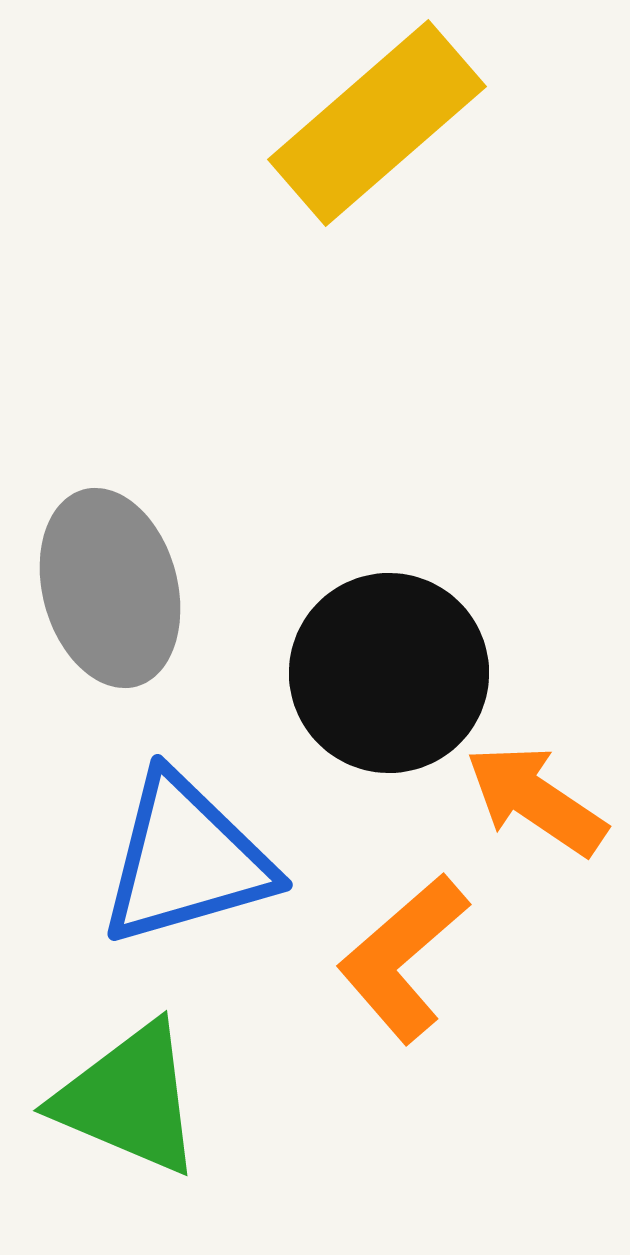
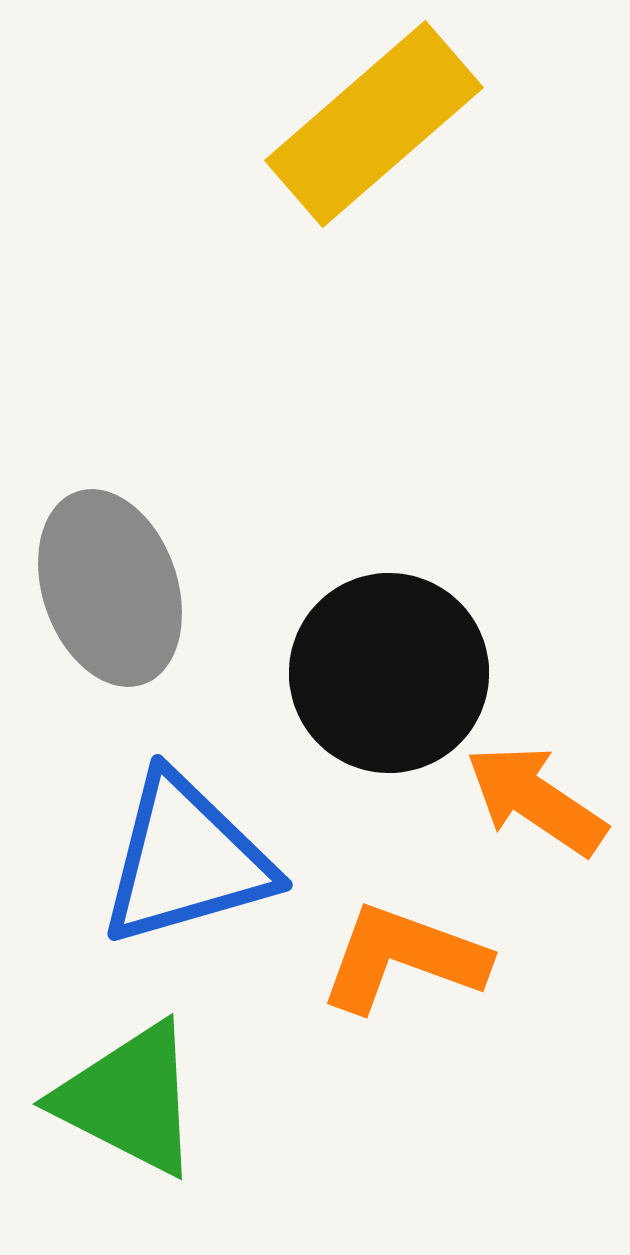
yellow rectangle: moved 3 px left, 1 px down
gray ellipse: rotated 4 degrees counterclockwise
orange L-shape: rotated 61 degrees clockwise
green triangle: rotated 4 degrees clockwise
